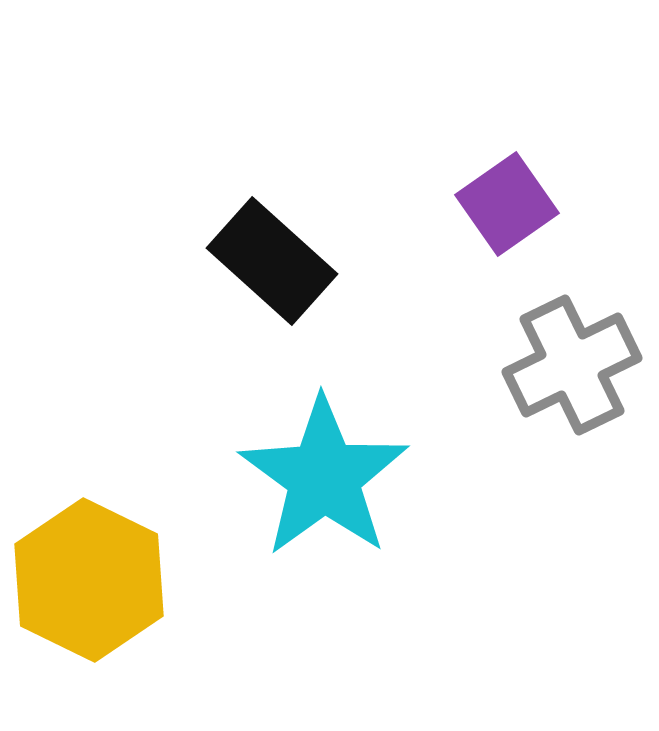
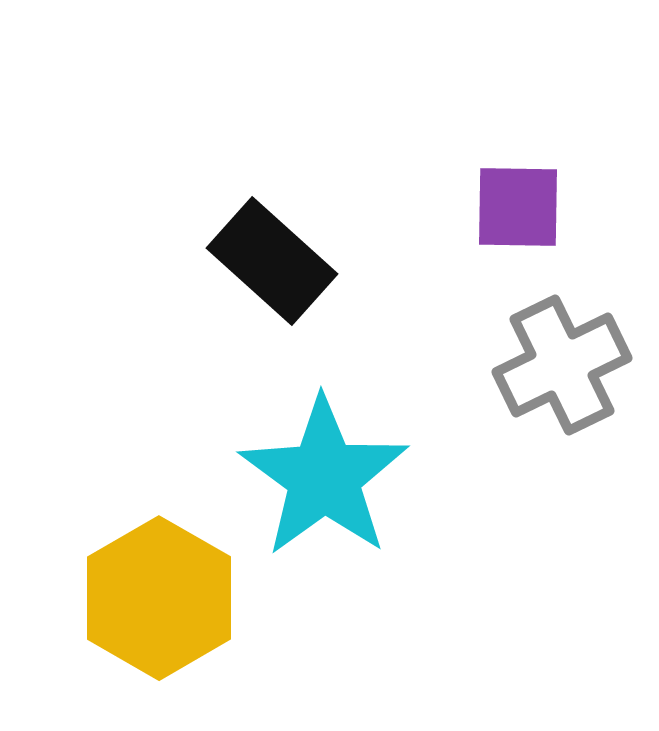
purple square: moved 11 px right, 3 px down; rotated 36 degrees clockwise
gray cross: moved 10 px left
yellow hexagon: moved 70 px right, 18 px down; rotated 4 degrees clockwise
